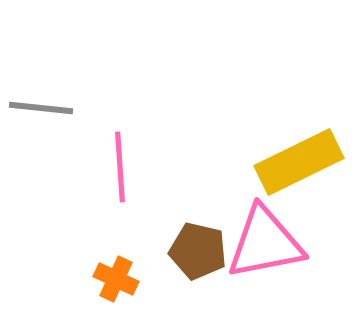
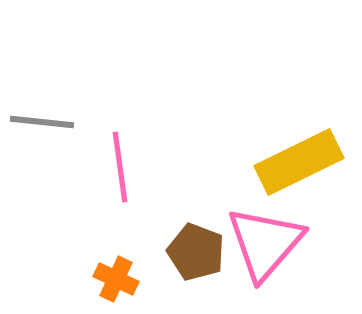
gray line: moved 1 px right, 14 px down
pink line: rotated 4 degrees counterclockwise
pink triangle: rotated 38 degrees counterclockwise
brown pentagon: moved 2 px left, 1 px down; rotated 8 degrees clockwise
